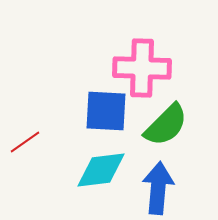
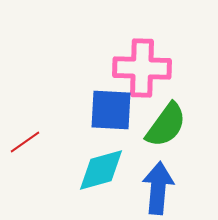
blue square: moved 5 px right, 1 px up
green semicircle: rotated 9 degrees counterclockwise
cyan diamond: rotated 8 degrees counterclockwise
